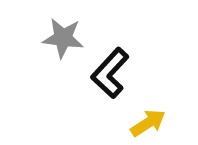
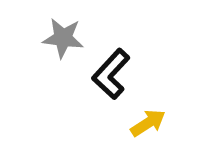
black L-shape: moved 1 px right, 1 px down
